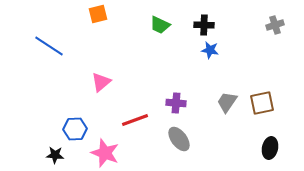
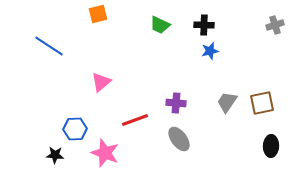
blue star: moved 1 px down; rotated 24 degrees counterclockwise
black ellipse: moved 1 px right, 2 px up; rotated 10 degrees counterclockwise
